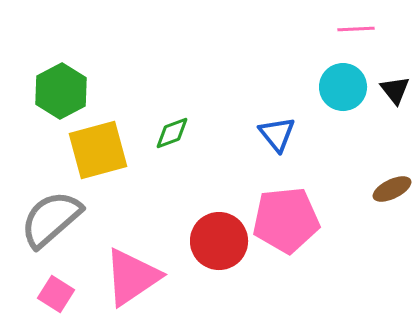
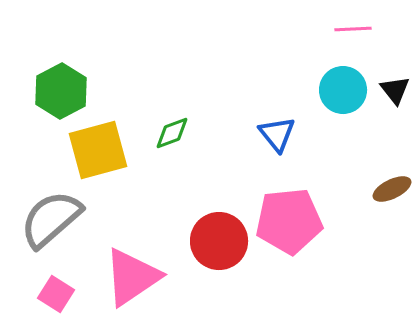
pink line: moved 3 px left
cyan circle: moved 3 px down
pink pentagon: moved 3 px right, 1 px down
